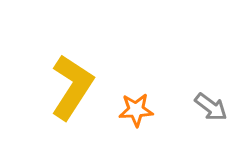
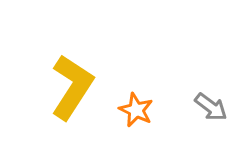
orange star: rotated 28 degrees clockwise
